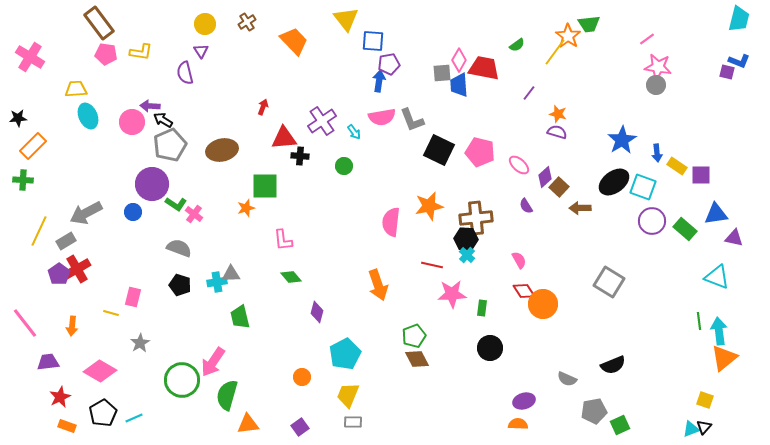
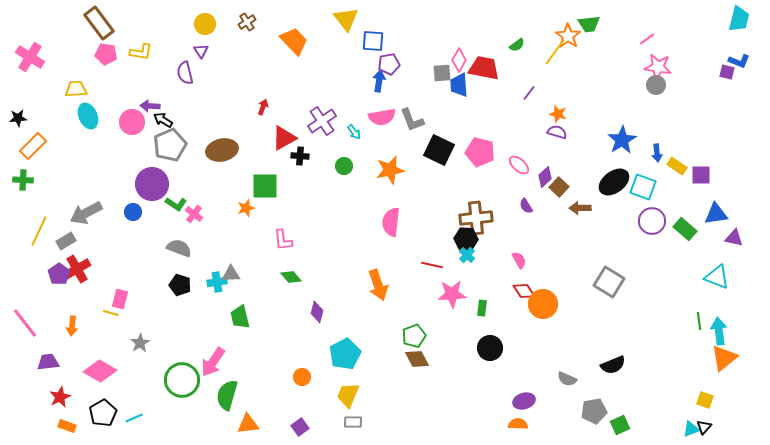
red triangle at (284, 138): rotated 24 degrees counterclockwise
orange star at (429, 206): moved 39 px left, 36 px up
pink rectangle at (133, 297): moved 13 px left, 2 px down
